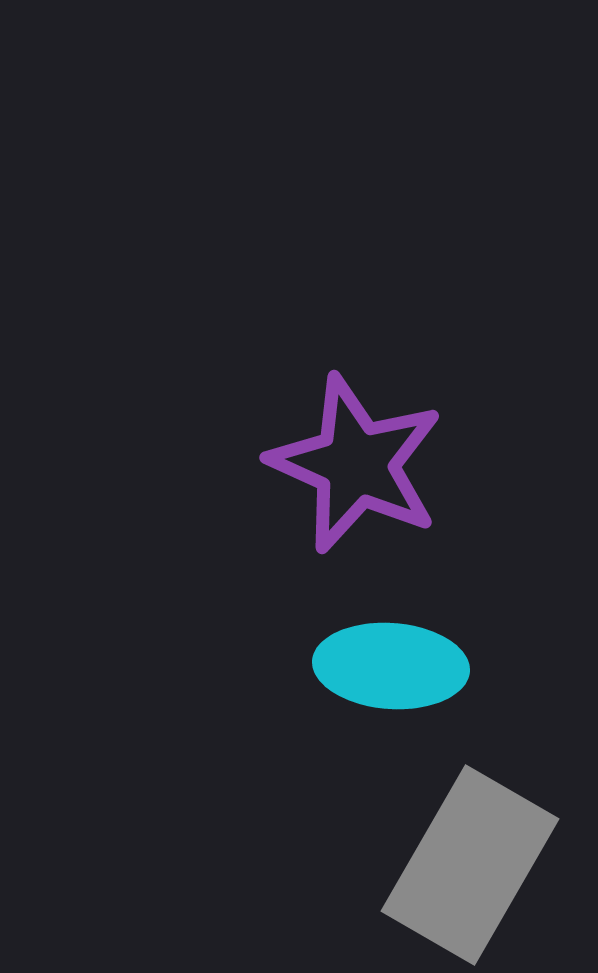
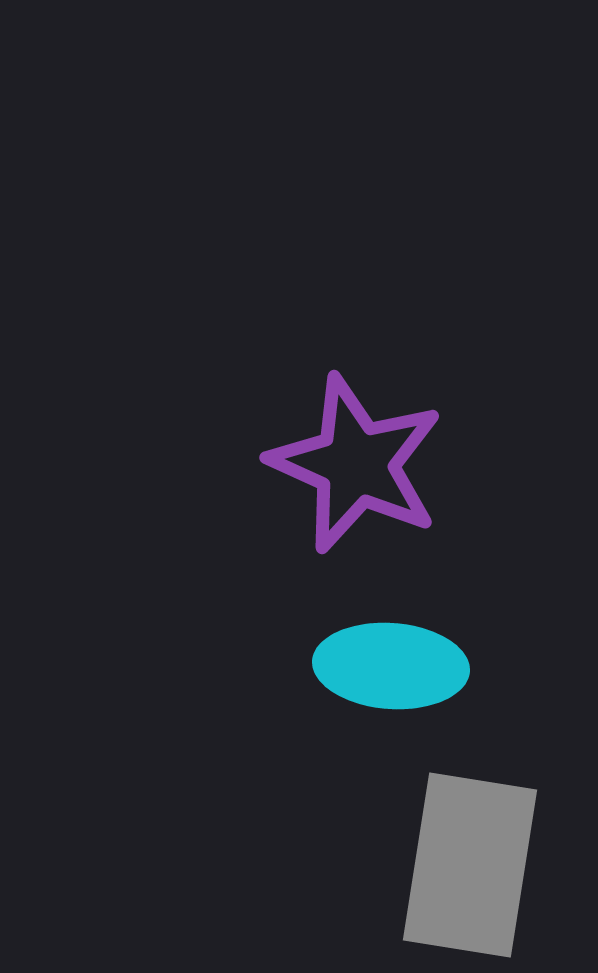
gray rectangle: rotated 21 degrees counterclockwise
